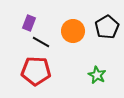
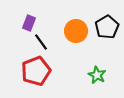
orange circle: moved 3 px right
black line: rotated 24 degrees clockwise
red pentagon: rotated 24 degrees counterclockwise
